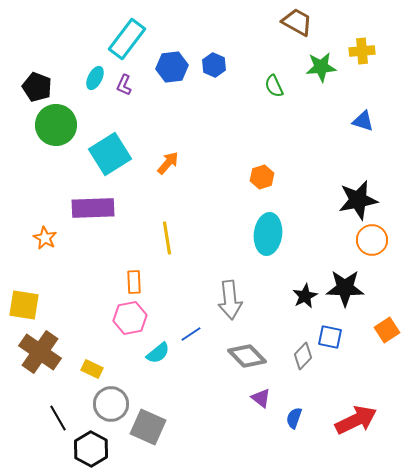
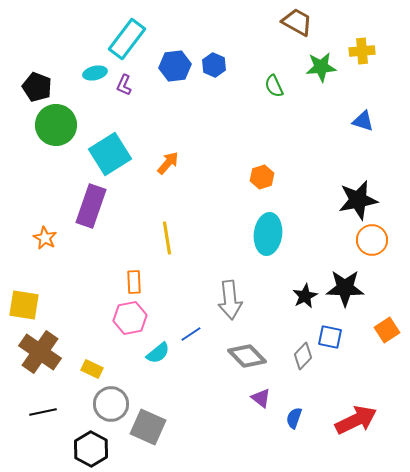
blue hexagon at (172, 67): moved 3 px right, 1 px up
cyan ellipse at (95, 78): moved 5 px up; rotated 50 degrees clockwise
purple rectangle at (93, 208): moved 2 px left, 2 px up; rotated 69 degrees counterclockwise
black line at (58, 418): moved 15 px left, 6 px up; rotated 72 degrees counterclockwise
